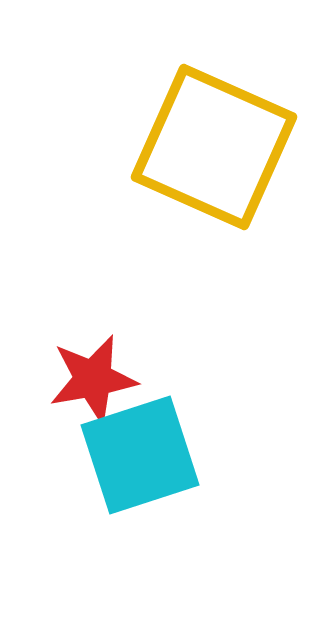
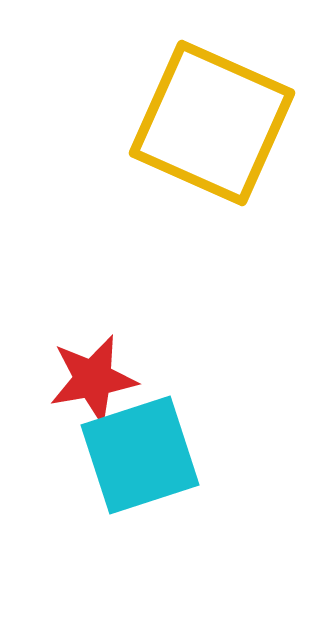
yellow square: moved 2 px left, 24 px up
